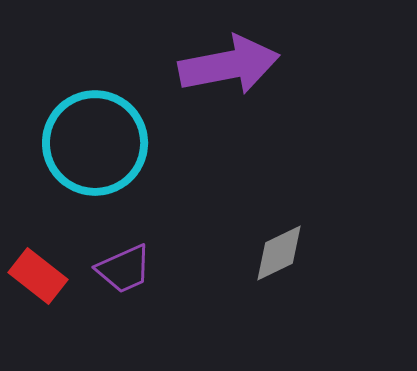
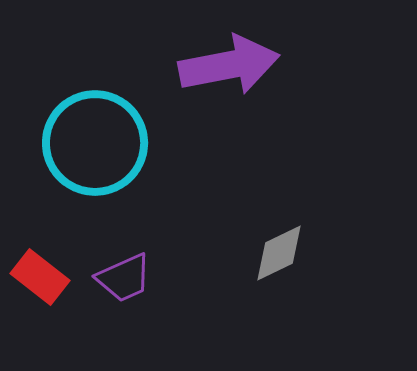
purple trapezoid: moved 9 px down
red rectangle: moved 2 px right, 1 px down
